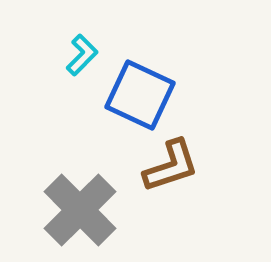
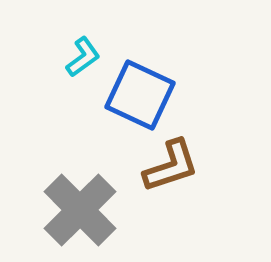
cyan L-shape: moved 1 px right, 2 px down; rotated 9 degrees clockwise
